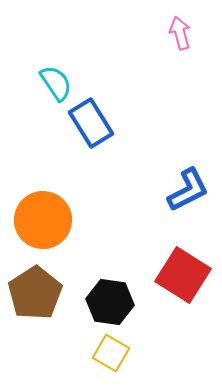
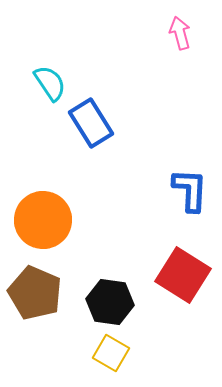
cyan semicircle: moved 6 px left
blue L-shape: moved 2 px right; rotated 60 degrees counterclockwise
brown pentagon: rotated 16 degrees counterclockwise
